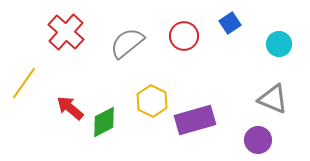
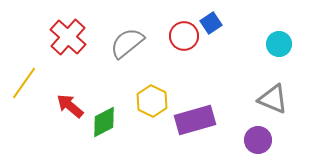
blue square: moved 19 px left
red cross: moved 2 px right, 5 px down
red arrow: moved 2 px up
